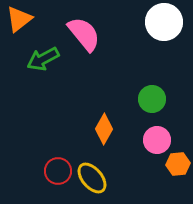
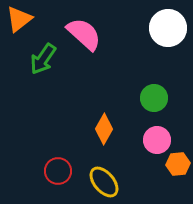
white circle: moved 4 px right, 6 px down
pink semicircle: rotated 9 degrees counterclockwise
green arrow: rotated 28 degrees counterclockwise
green circle: moved 2 px right, 1 px up
yellow ellipse: moved 12 px right, 4 px down
